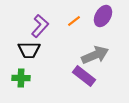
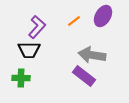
purple L-shape: moved 3 px left, 1 px down
gray arrow: moved 3 px left; rotated 148 degrees counterclockwise
